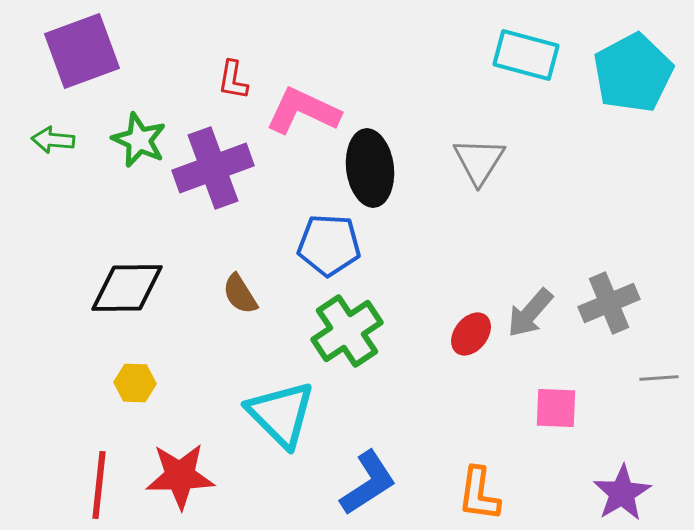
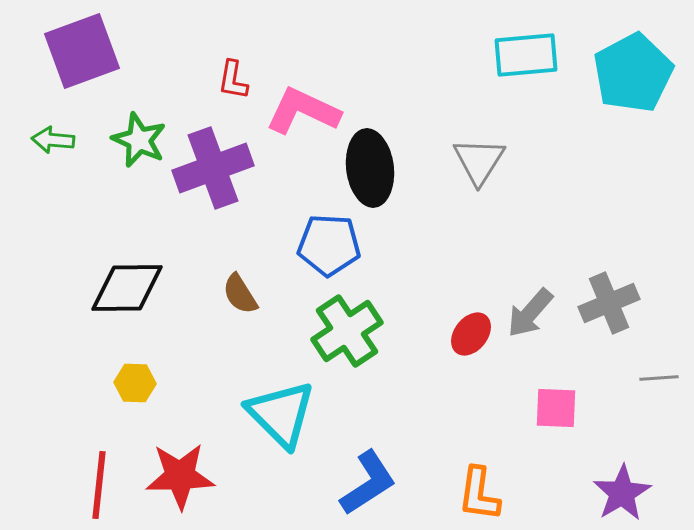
cyan rectangle: rotated 20 degrees counterclockwise
